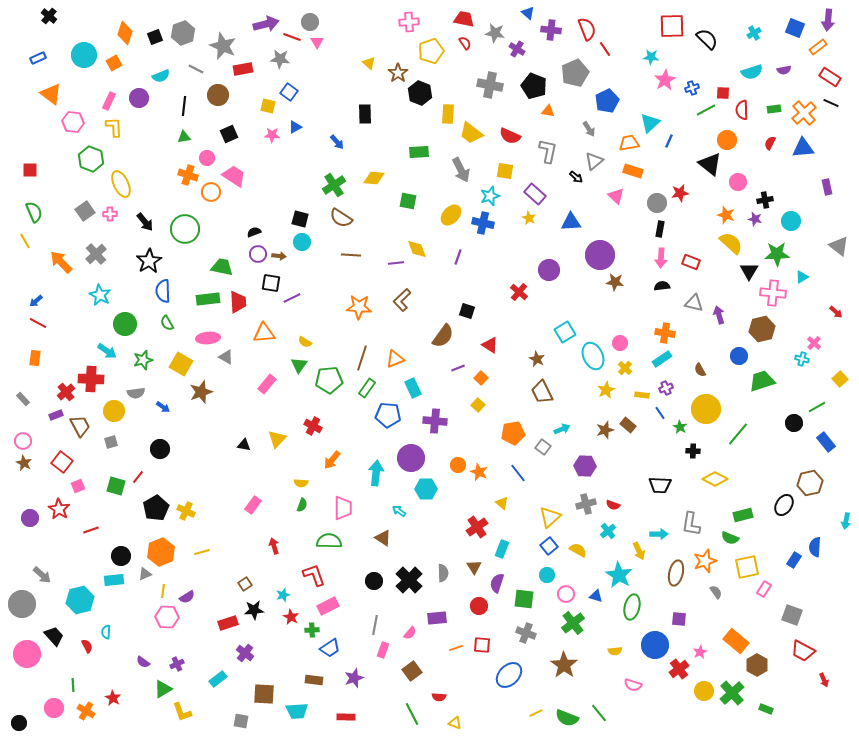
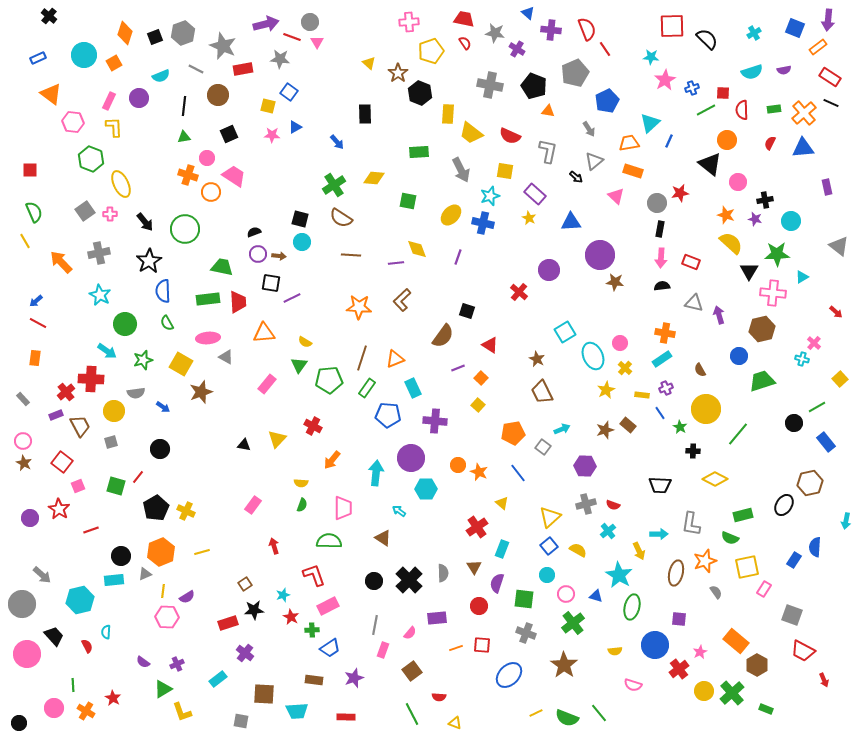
gray cross at (96, 254): moved 3 px right, 1 px up; rotated 30 degrees clockwise
